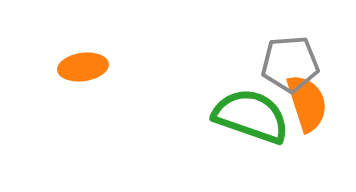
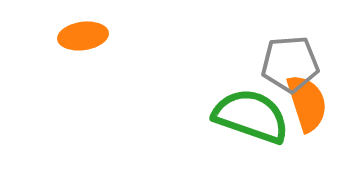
orange ellipse: moved 31 px up
